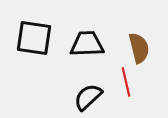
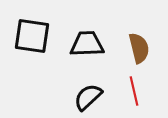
black square: moved 2 px left, 2 px up
red line: moved 8 px right, 9 px down
